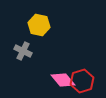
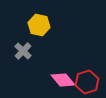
gray cross: rotated 18 degrees clockwise
red hexagon: moved 5 px right, 1 px down
